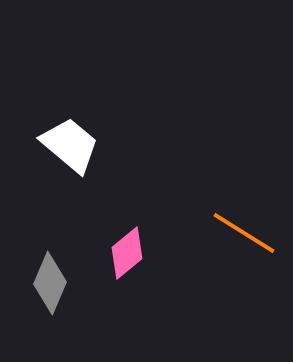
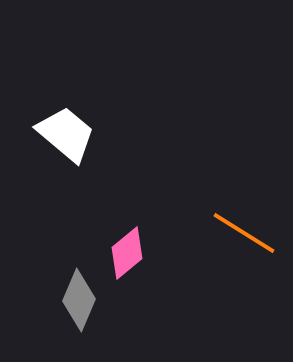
white trapezoid: moved 4 px left, 11 px up
gray diamond: moved 29 px right, 17 px down
